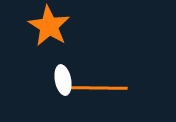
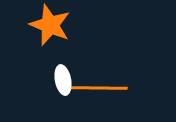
orange star: moved 1 px right, 1 px up; rotated 9 degrees counterclockwise
